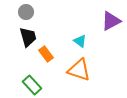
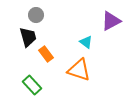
gray circle: moved 10 px right, 3 px down
cyan triangle: moved 6 px right, 1 px down
